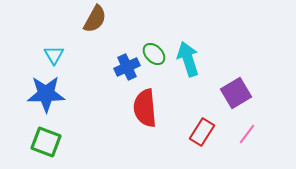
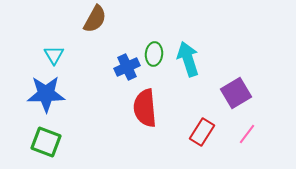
green ellipse: rotated 50 degrees clockwise
